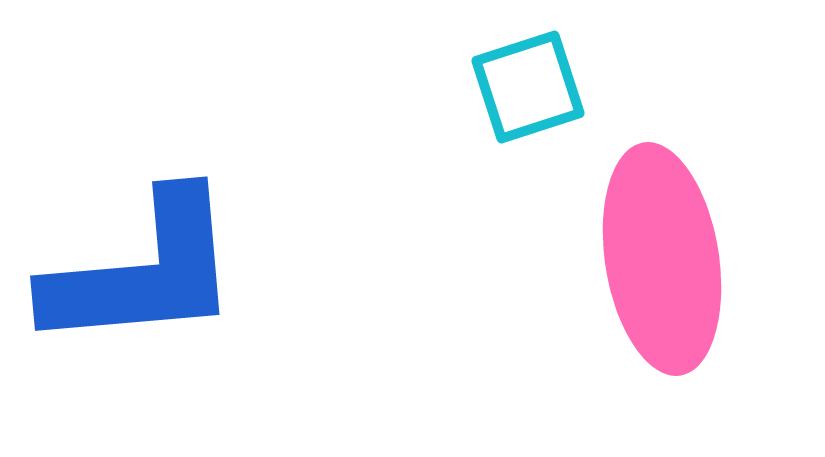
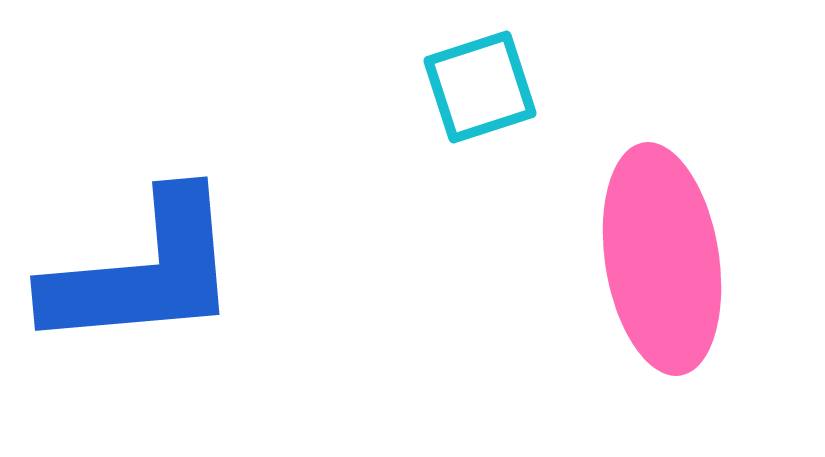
cyan square: moved 48 px left
